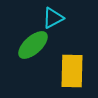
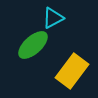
yellow rectangle: rotated 36 degrees clockwise
